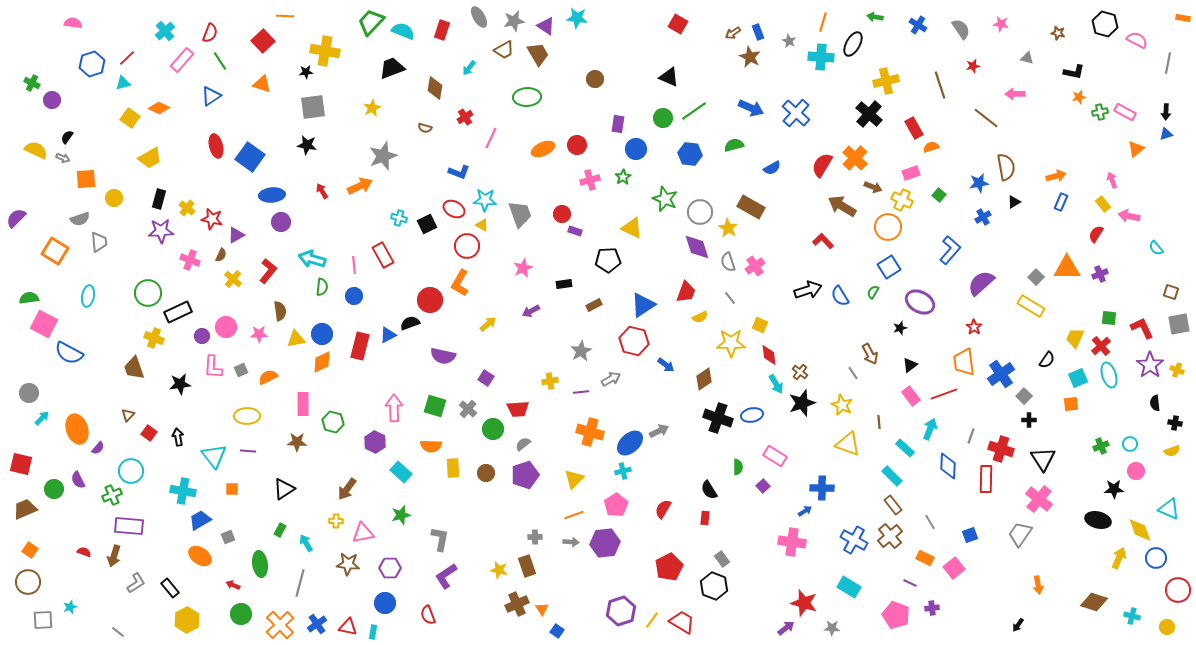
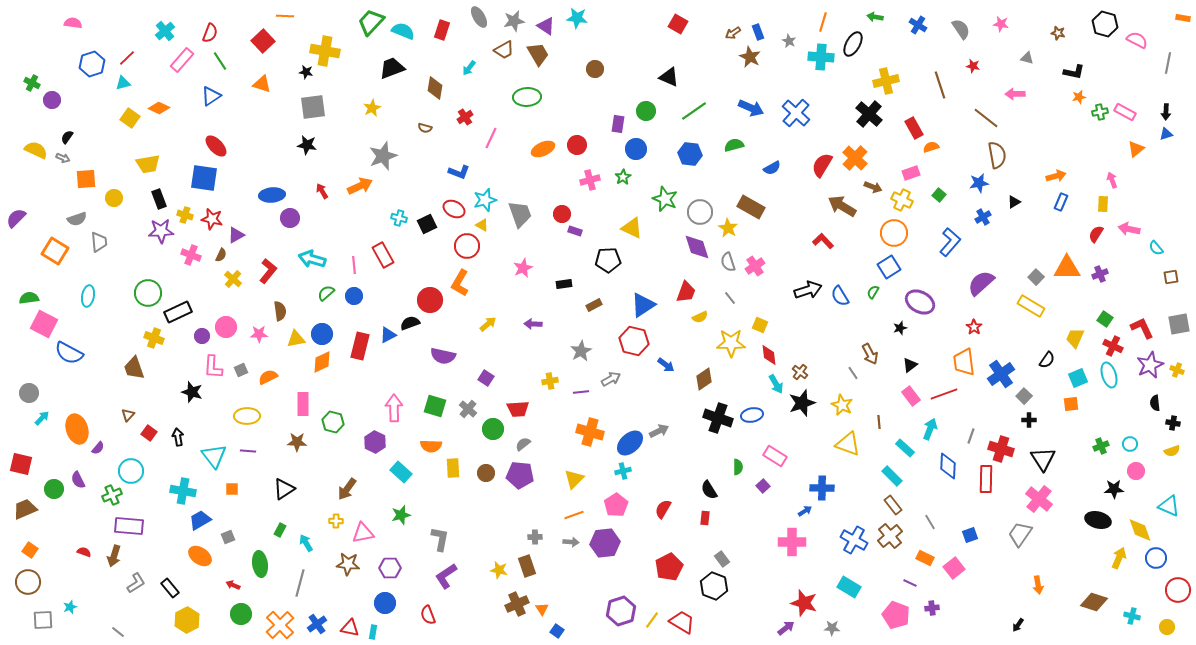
red star at (973, 66): rotated 24 degrees clockwise
black star at (306, 72): rotated 16 degrees clockwise
brown circle at (595, 79): moved 10 px up
green circle at (663, 118): moved 17 px left, 7 px up
red ellipse at (216, 146): rotated 30 degrees counterclockwise
blue square at (250, 157): moved 46 px left, 21 px down; rotated 28 degrees counterclockwise
yellow trapezoid at (150, 158): moved 2 px left, 6 px down; rotated 20 degrees clockwise
brown semicircle at (1006, 167): moved 9 px left, 12 px up
black rectangle at (159, 199): rotated 36 degrees counterclockwise
cyan star at (485, 200): rotated 20 degrees counterclockwise
yellow rectangle at (1103, 204): rotated 42 degrees clockwise
yellow cross at (187, 208): moved 2 px left, 7 px down; rotated 21 degrees counterclockwise
pink arrow at (1129, 216): moved 13 px down
gray semicircle at (80, 219): moved 3 px left
purple circle at (281, 222): moved 9 px right, 4 px up
orange circle at (888, 227): moved 6 px right, 6 px down
blue L-shape at (950, 250): moved 8 px up
pink cross at (190, 260): moved 1 px right, 5 px up
green semicircle at (322, 287): moved 4 px right, 6 px down; rotated 138 degrees counterclockwise
brown square at (1171, 292): moved 15 px up; rotated 28 degrees counterclockwise
purple arrow at (531, 311): moved 2 px right, 13 px down; rotated 30 degrees clockwise
green square at (1109, 318): moved 4 px left, 1 px down; rotated 28 degrees clockwise
red cross at (1101, 346): moved 12 px right; rotated 24 degrees counterclockwise
purple star at (1150, 365): rotated 12 degrees clockwise
black star at (180, 384): moved 12 px right, 8 px down; rotated 25 degrees clockwise
black cross at (1175, 423): moved 2 px left
purple pentagon at (525, 475): moved 5 px left; rotated 24 degrees clockwise
cyan triangle at (1169, 509): moved 3 px up
pink cross at (792, 542): rotated 8 degrees counterclockwise
red triangle at (348, 627): moved 2 px right, 1 px down
